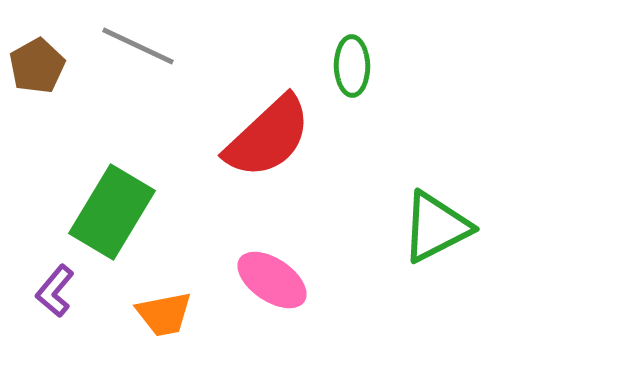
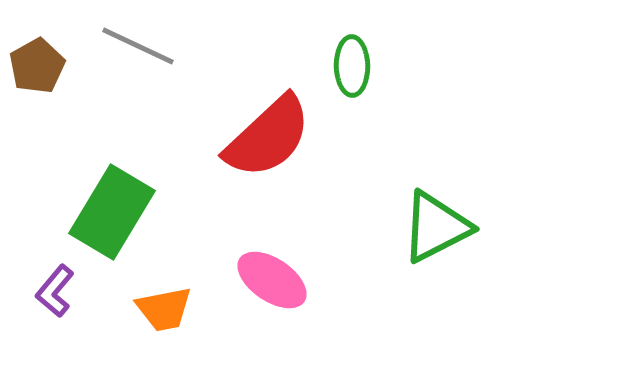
orange trapezoid: moved 5 px up
